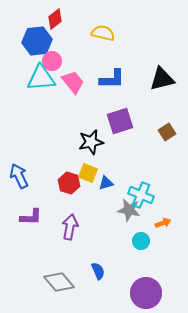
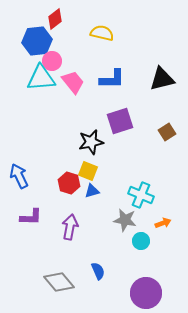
yellow semicircle: moved 1 px left
yellow square: moved 2 px up
blue triangle: moved 14 px left, 8 px down
gray star: moved 4 px left, 10 px down
